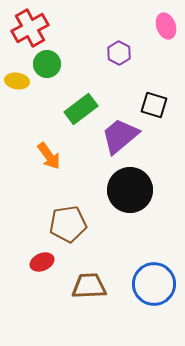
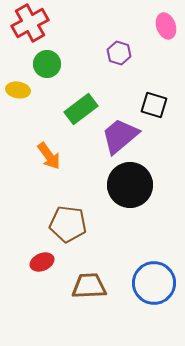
red cross: moved 5 px up
purple hexagon: rotated 10 degrees counterclockwise
yellow ellipse: moved 1 px right, 9 px down
black circle: moved 5 px up
brown pentagon: rotated 15 degrees clockwise
blue circle: moved 1 px up
